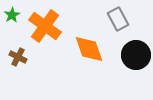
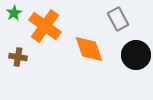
green star: moved 2 px right, 2 px up
brown cross: rotated 18 degrees counterclockwise
